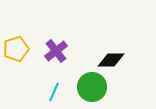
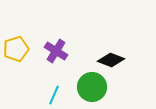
purple cross: rotated 20 degrees counterclockwise
black diamond: rotated 20 degrees clockwise
cyan line: moved 3 px down
